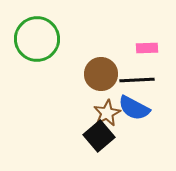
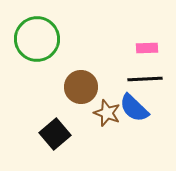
brown circle: moved 20 px left, 13 px down
black line: moved 8 px right, 1 px up
blue semicircle: rotated 16 degrees clockwise
brown star: rotated 24 degrees counterclockwise
black square: moved 44 px left, 2 px up
